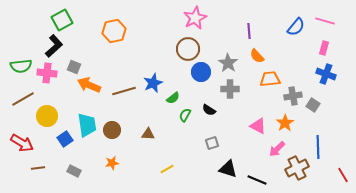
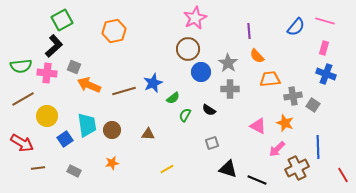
orange star at (285, 123): rotated 18 degrees counterclockwise
